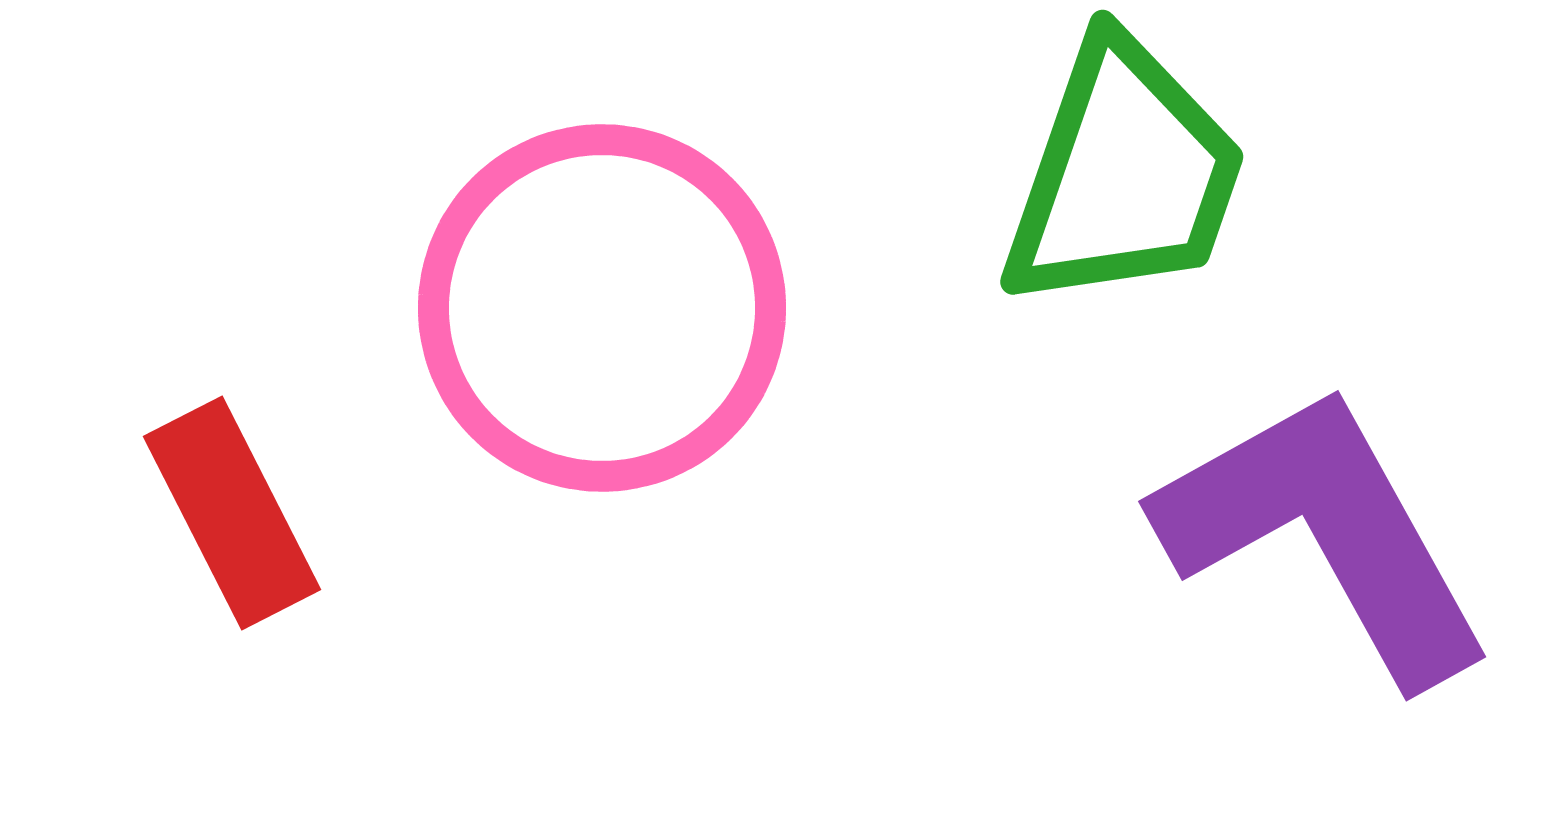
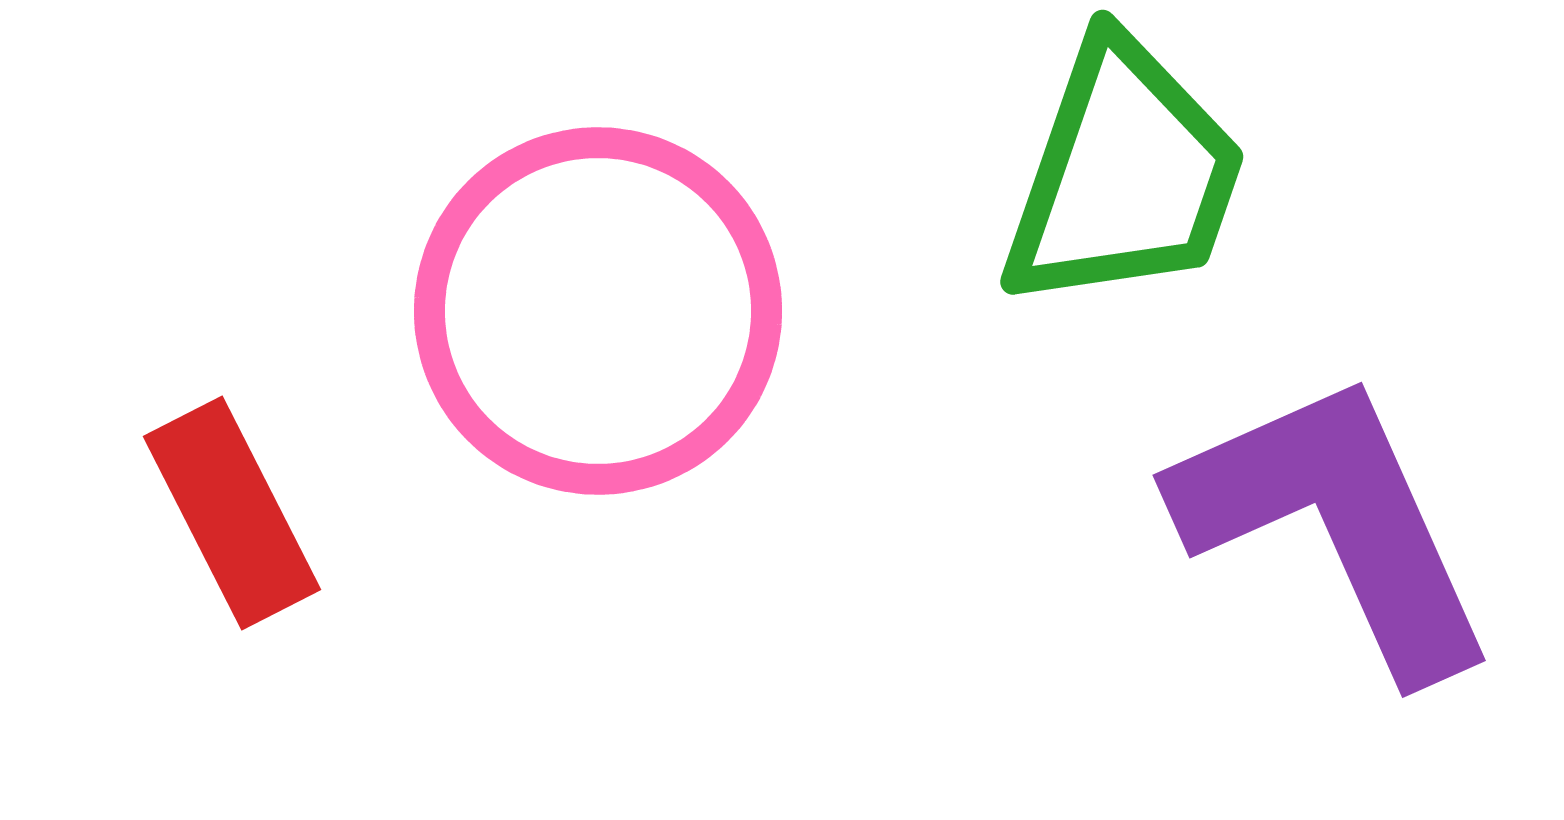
pink circle: moved 4 px left, 3 px down
purple L-shape: moved 11 px right, 10 px up; rotated 5 degrees clockwise
